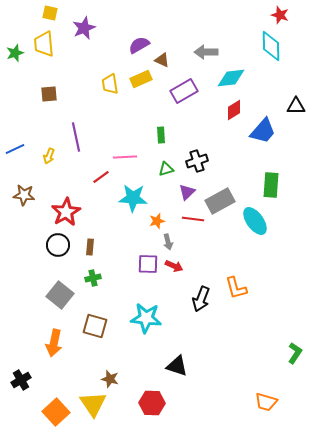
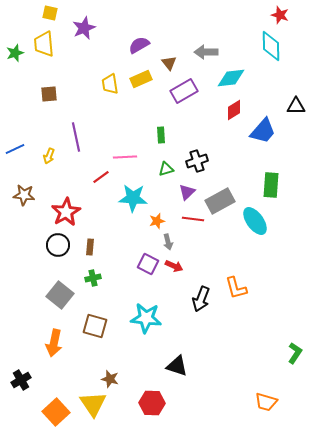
brown triangle at (162, 60): moved 7 px right, 3 px down; rotated 28 degrees clockwise
purple square at (148, 264): rotated 25 degrees clockwise
